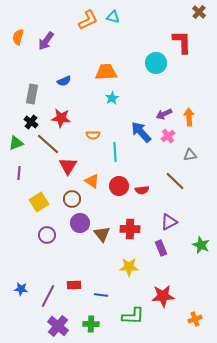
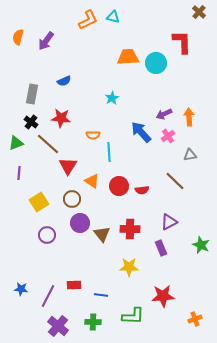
orange trapezoid at (106, 72): moved 22 px right, 15 px up
cyan line at (115, 152): moved 6 px left
green cross at (91, 324): moved 2 px right, 2 px up
